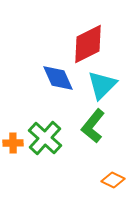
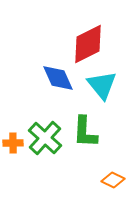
cyan triangle: rotated 24 degrees counterclockwise
green L-shape: moved 8 px left, 6 px down; rotated 36 degrees counterclockwise
